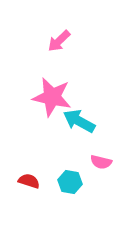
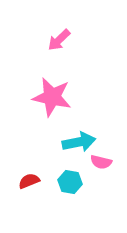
pink arrow: moved 1 px up
cyan arrow: moved 21 px down; rotated 140 degrees clockwise
red semicircle: rotated 40 degrees counterclockwise
